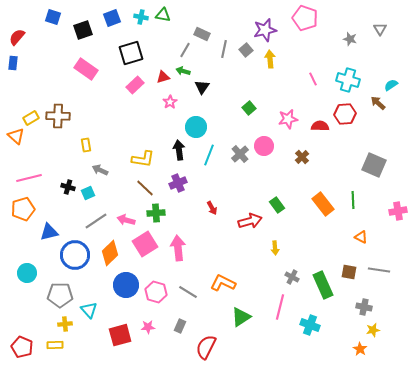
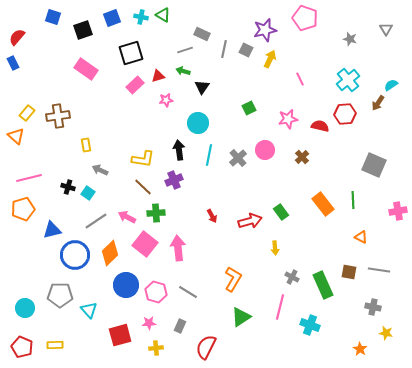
green triangle at (163, 15): rotated 21 degrees clockwise
gray triangle at (380, 29): moved 6 px right
gray line at (185, 50): rotated 42 degrees clockwise
gray square at (246, 50): rotated 24 degrees counterclockwise
yellow arrow at (270, 59): rotated 30 degrees clockwise
blue rectangle at (13, 63): rotated 32 degrees counterclockwise
red triangle at (163, 77): moved 5 px left, 1 px up
pink line at (313, 79): moved 13 px left
cyan cross at (348, 80): rotated 35 degrees clockwise
pink star at (170, 102): moved 4 px left, 2 px up; rotated 24 degrees clockwise
brown arrow at (378, 103): rotated 98 degrees counterclockwise
green square at (249, 108): rotated 16 degrees clockwise
brown cross at (58, 116): rotated 10 degrees counterclockwise
yellow rectangle at (31, 118): moved 4 px left, 5 px up; rotated 21 degrees counterclockwise
red semicircle at (320, 126): rotated 12 degrees clockwise
cyan circle at (196, 127): moved 2 px right, 4 px up
pink circle at (264, 146): moved 1 px right, 4 px down
gray cross at (240, 154): moved 2 px left, 4 px down
cyan line at (209, 155): rotated 10 degrees counterclockwise
purple cross at (178, 183): moved 4 px left, 3 px up
brown line at (145, 188): moved 2 px left, 1 px up
cyan square at (88, 193): rotated 32 degrees counterclockwise
green rectangle at (277, 205): moved 4 px right, 7 px down
red arrow at (212, 208): moved 8 px down
pink arrow at (126, 220): moved 1 px right, 3 px up; rotated 12 degrees clockwise
blue triangle at (49, 232): moved 3 px right, 2 px up
pink square at (145, 244): rotated 20 degrees counterclockwise
cyan circle at (27, 273): moved 2 px left, 35 px down
orange L-shape at (223, 283): moved 10 px right, 4 px up; rotated 95 degrees clockwise
gray cross at (364, 307): moved 9 px right
yellow cross at (65, 324): moved 91 px right, 24 px down
pink star at (148, 327): moved 1 px right, 4 px up
yellow star at (373, 330): moved 13 px right, 3 px down; rotated 24 degrees clockwise
